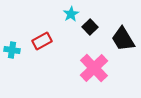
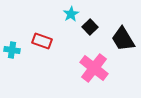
red rectangle: rotated 48 degrees clockwise
pink cross: rotated 8 degrees counterclockwise
